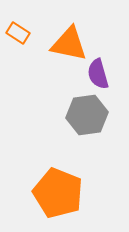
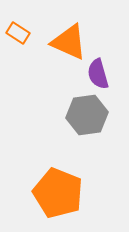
orange triangle: moved 2 px up; rotated 12 degrees clockwise
